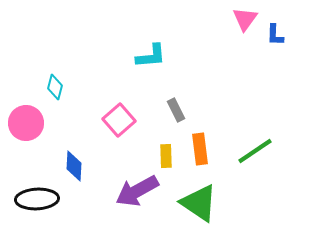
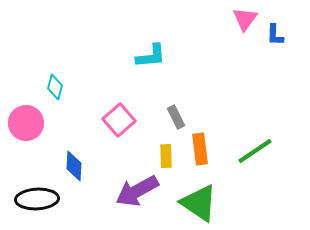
gray rectangle: moved 7 px down
